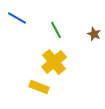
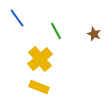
blue line: rotated 24 degrees clockwise
green line: moved 1 px down
yellow cross: moved 14 px left, 3 px up
